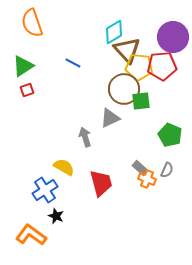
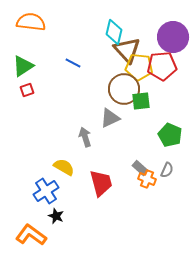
orange semicircle: moved 1 px left, 1 px up; rotated 116 degrees clockwise
cyan diamond: rotated 45 degrees counterclockwise
blue cross: moved 1 px right, 1 px down
